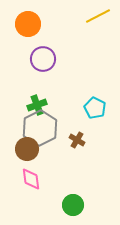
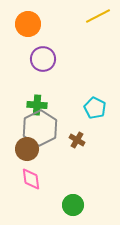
green cross: rotated 24 degrees clockwise
